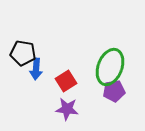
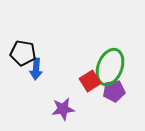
red square: moved 24 px right
purple star: moved 4 px left; rotated 15 degrees counterclockwise
